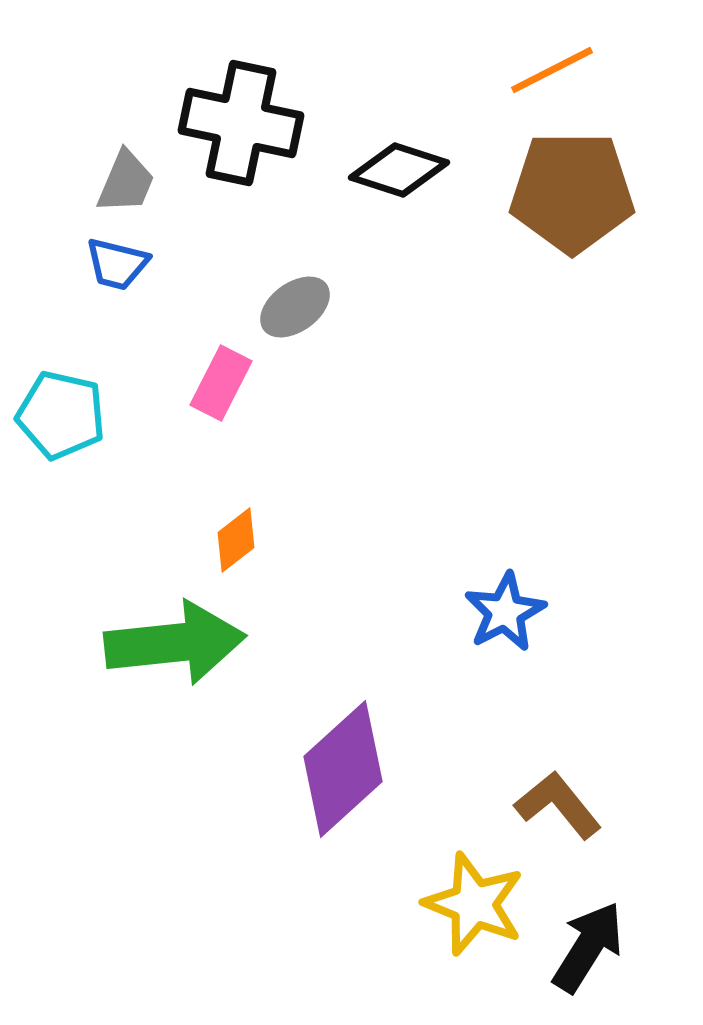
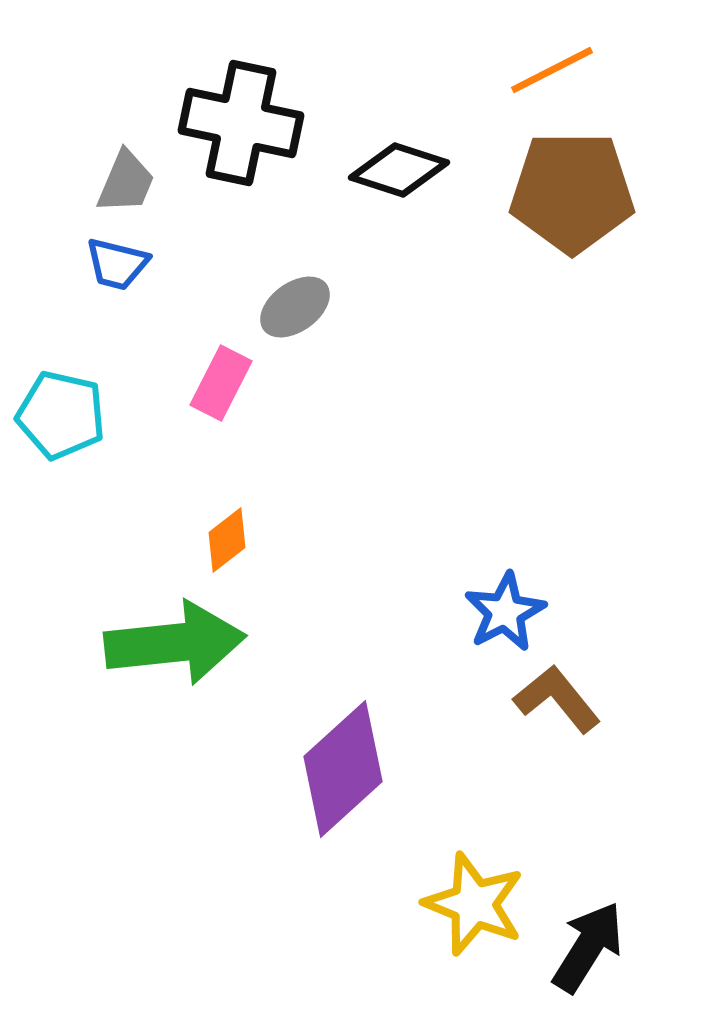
orange diamond: moved 9 px left
brown L-shape: moved 1 px left, 106 px up
